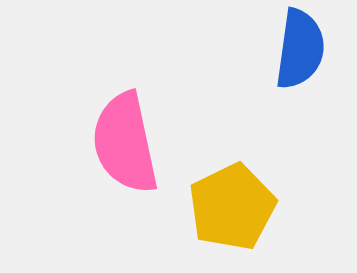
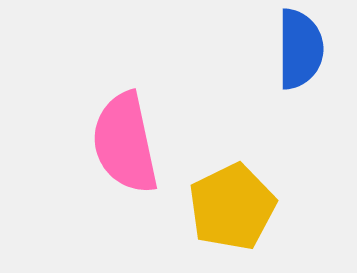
blue semicircle: rotated 8 degrees counterclockwise
